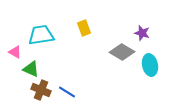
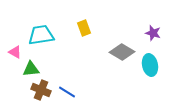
purple star: moved 11 px right
green triangle: rotated 30 degrees counterclockwise
